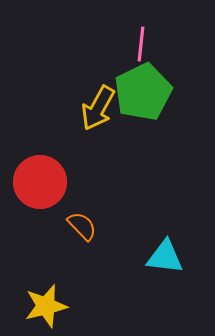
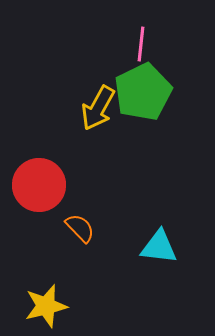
red circle: moved 1 px left, 3 px down
orange semicircle: moved 2 px left, 2 px down
cyan triangle: moved 6 px left, 10 px up
